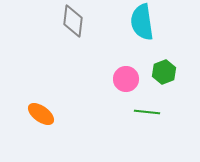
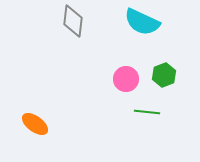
cyan semicircle: rotated 57 degrees counterclockwise
green hexagon: moved 3 px down
orange ellipse: moved 6 px left, 10 px down
